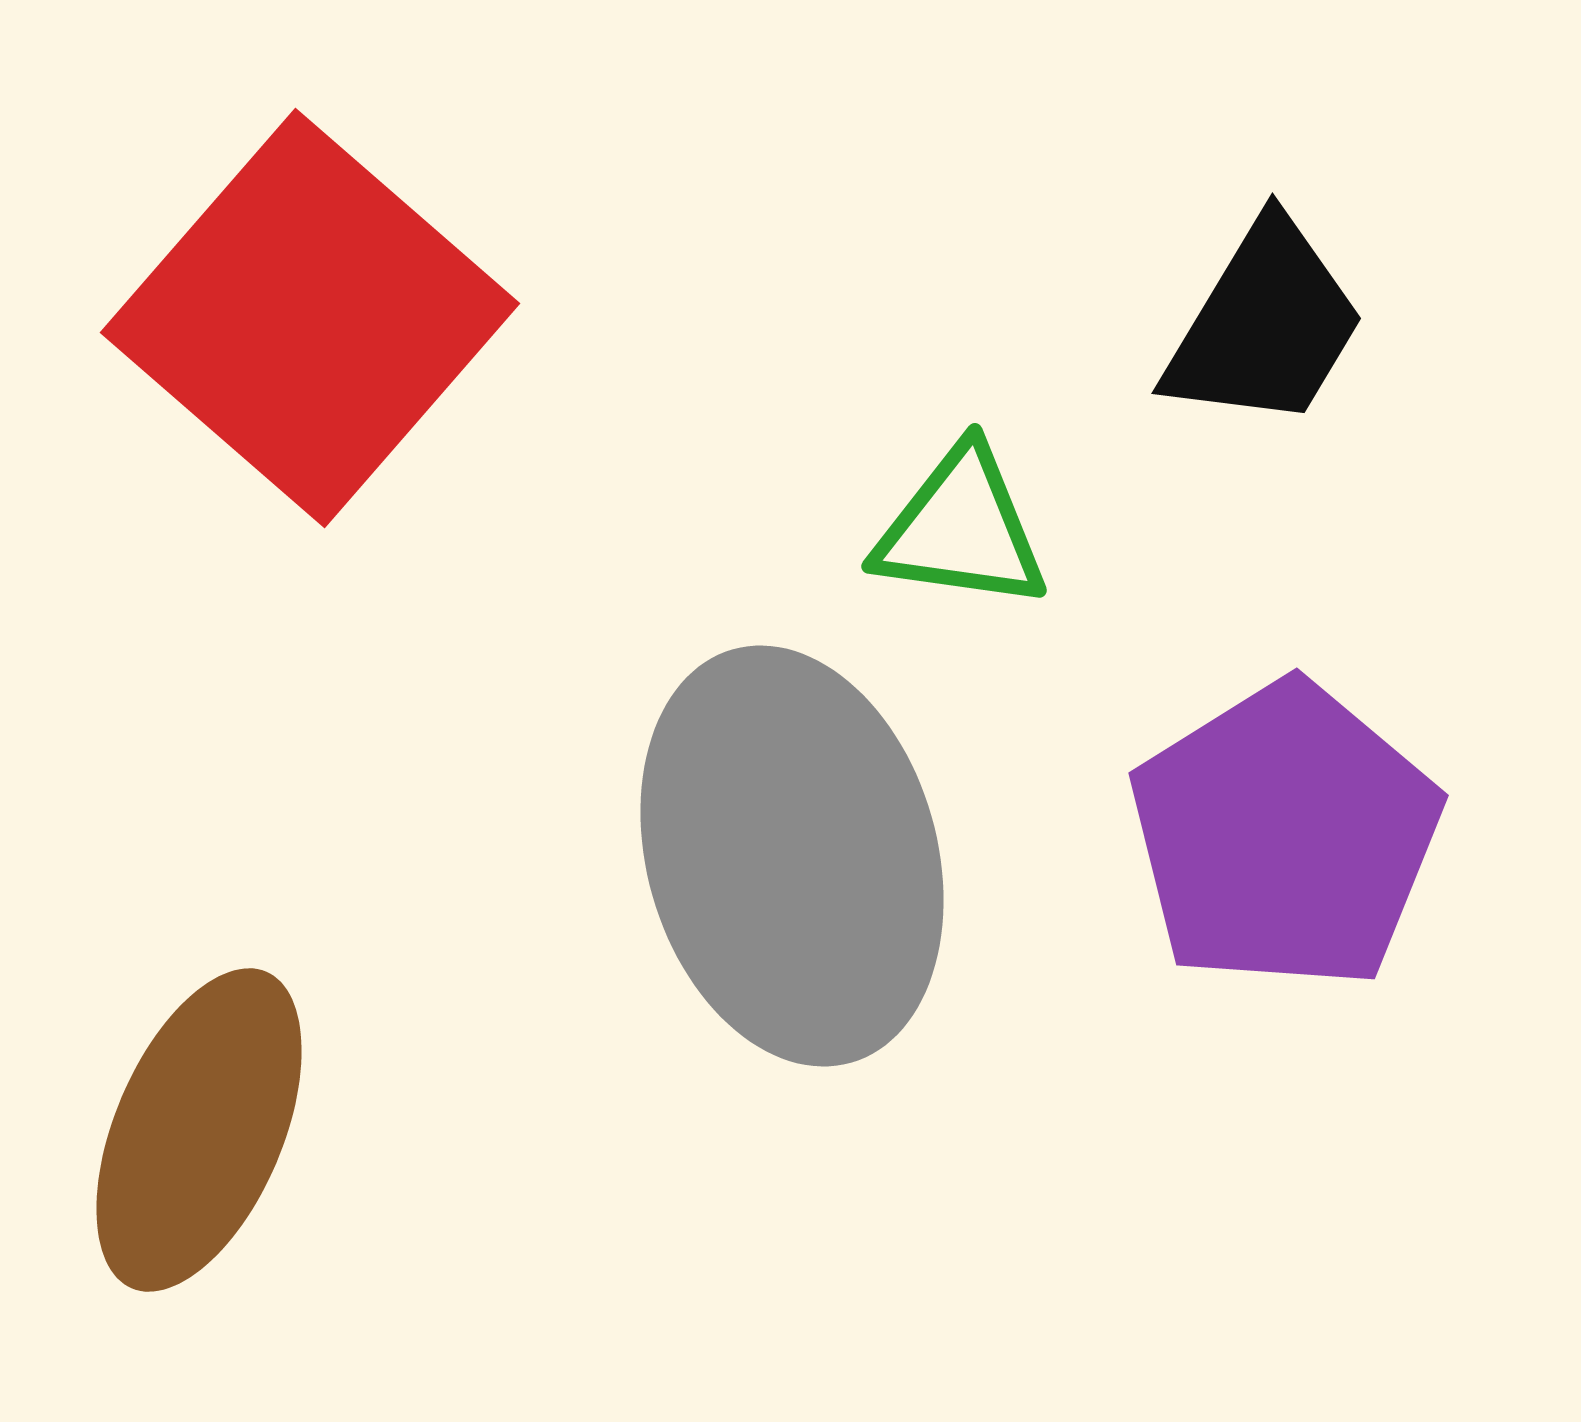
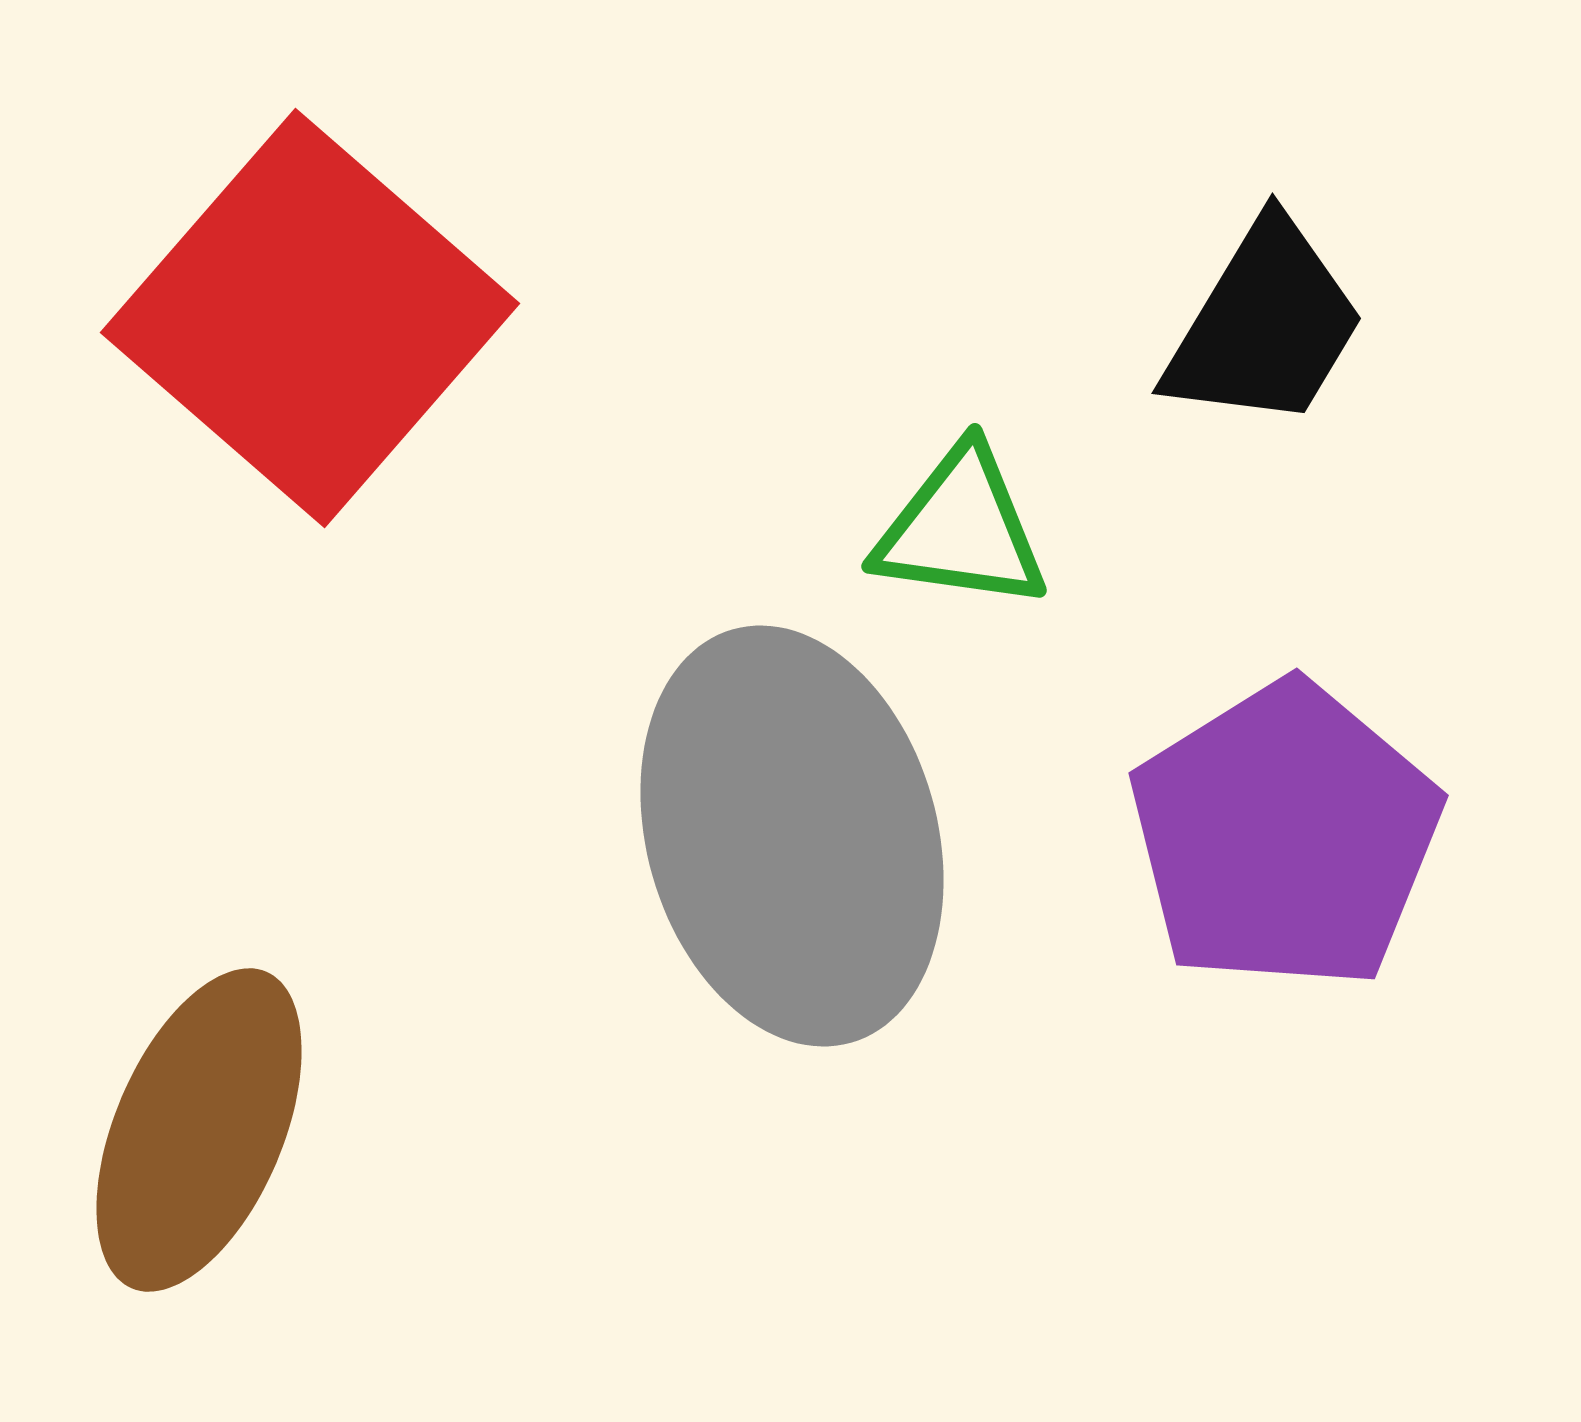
gray ellipse: moved 20 px up
